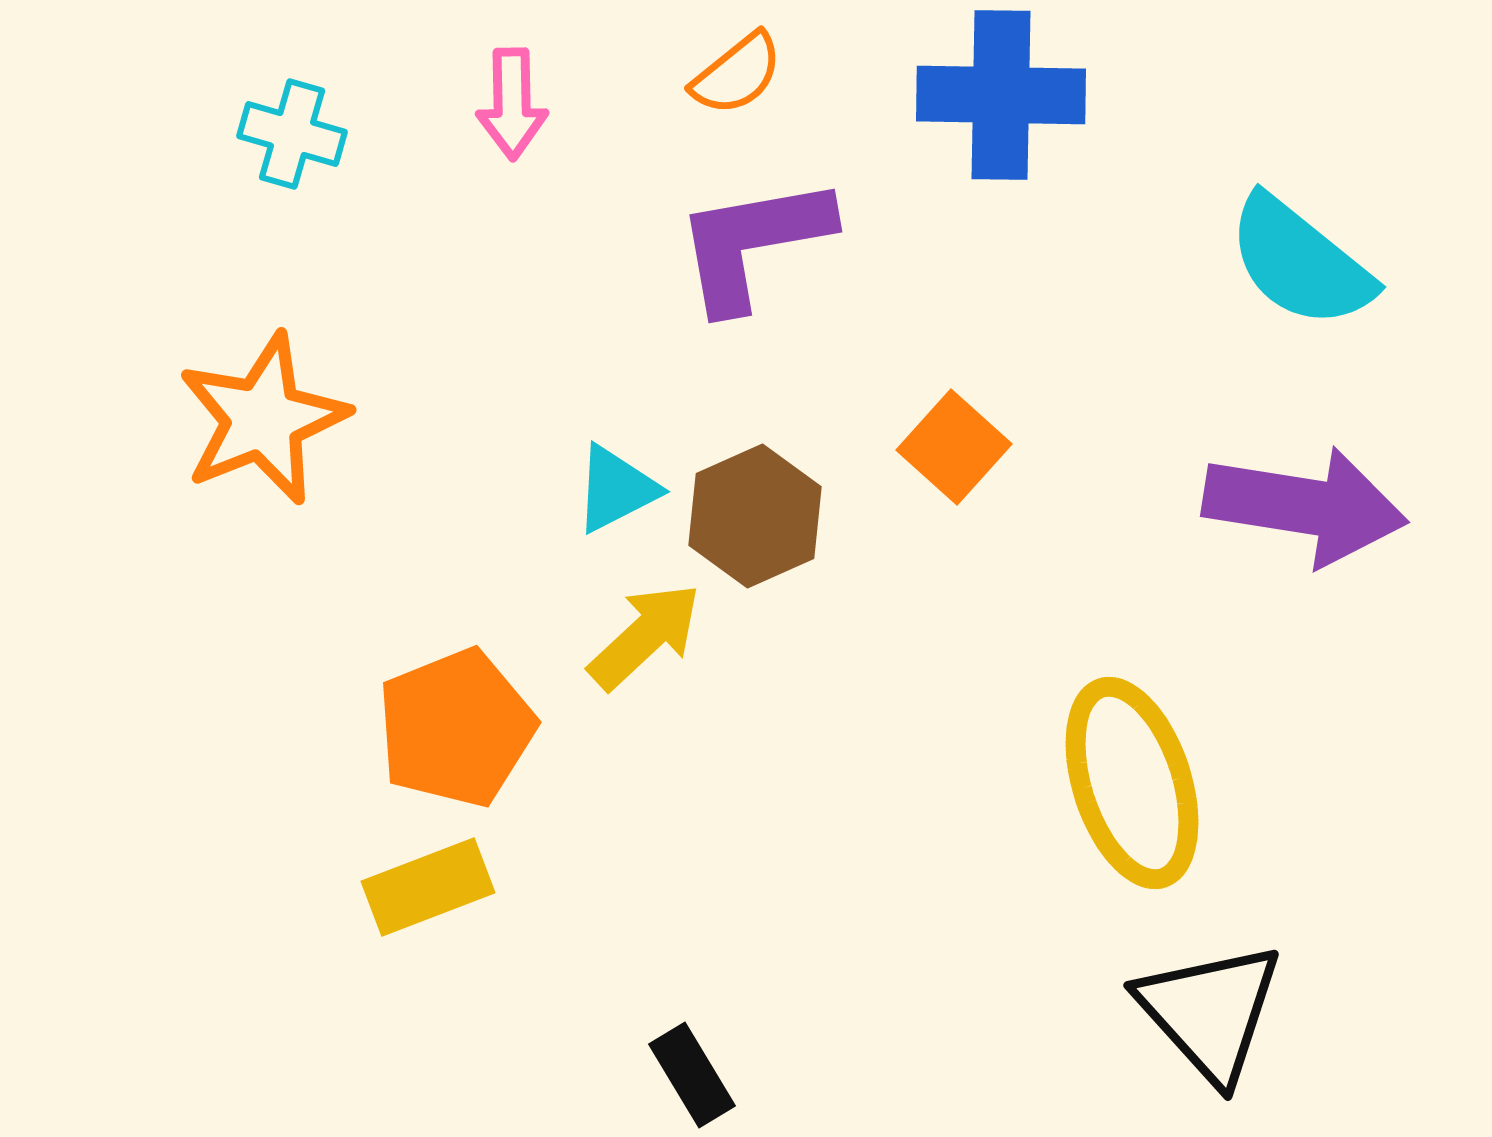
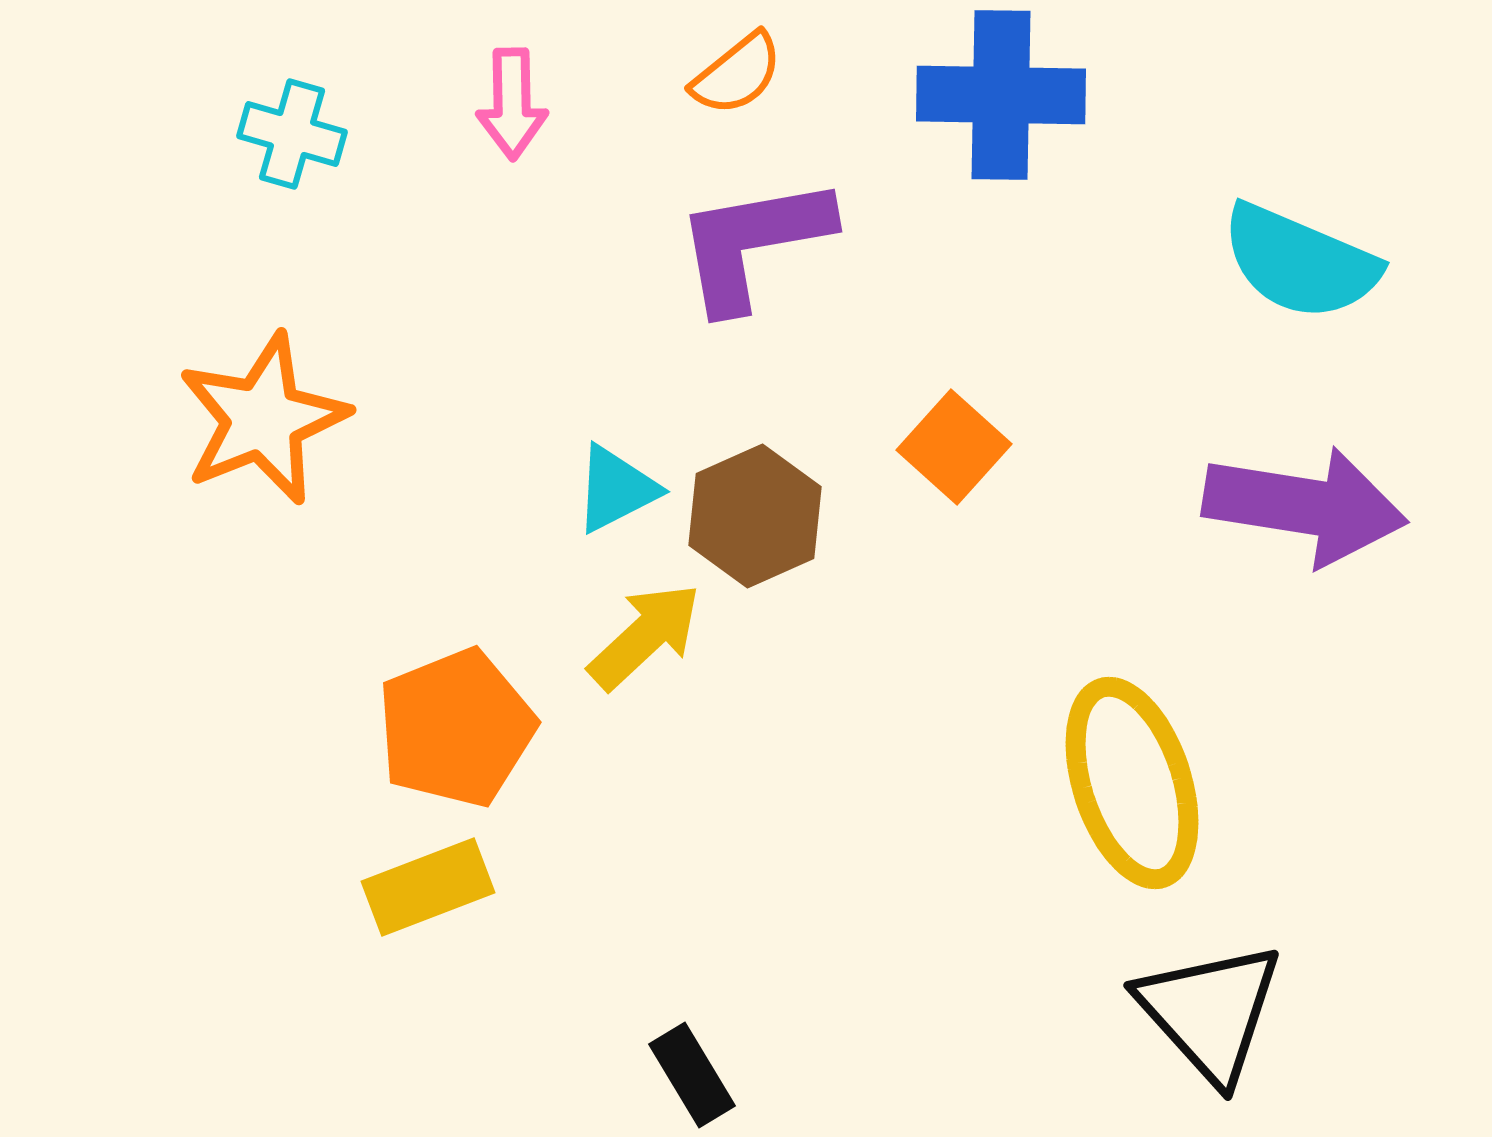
cyan semicircle: rotated 16 degrees counterclockwise
